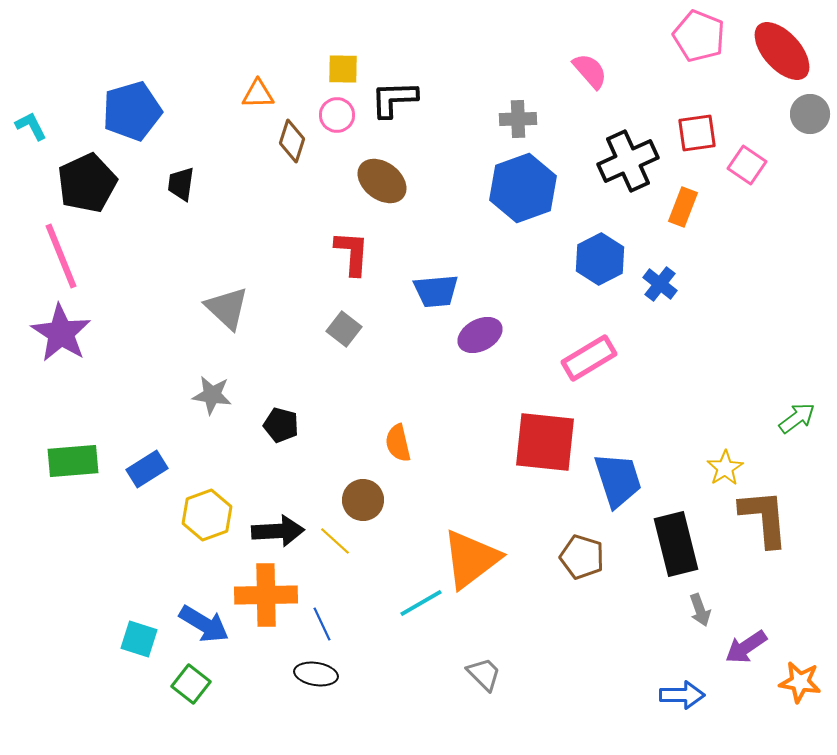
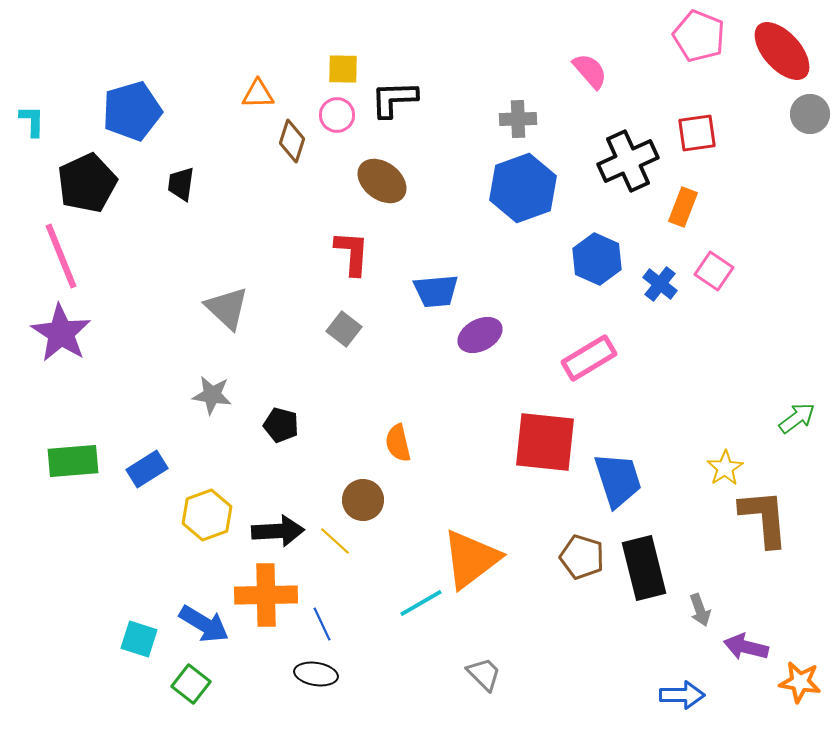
cyan L-shape at (31, 126): moved 1 px right, 5 px up; rotated 28 degrees clockwise
pink square at (747, 165): moved 33 px left, 106 px down
blue hexagon at (600, 259): moved 3 px left; rotated 9 degrees counterclockwise
black rectangle at (676, 544): moved 32 px left, 24 px down
purple arrow at (746, 647): rotated 48 degrees clockwise
